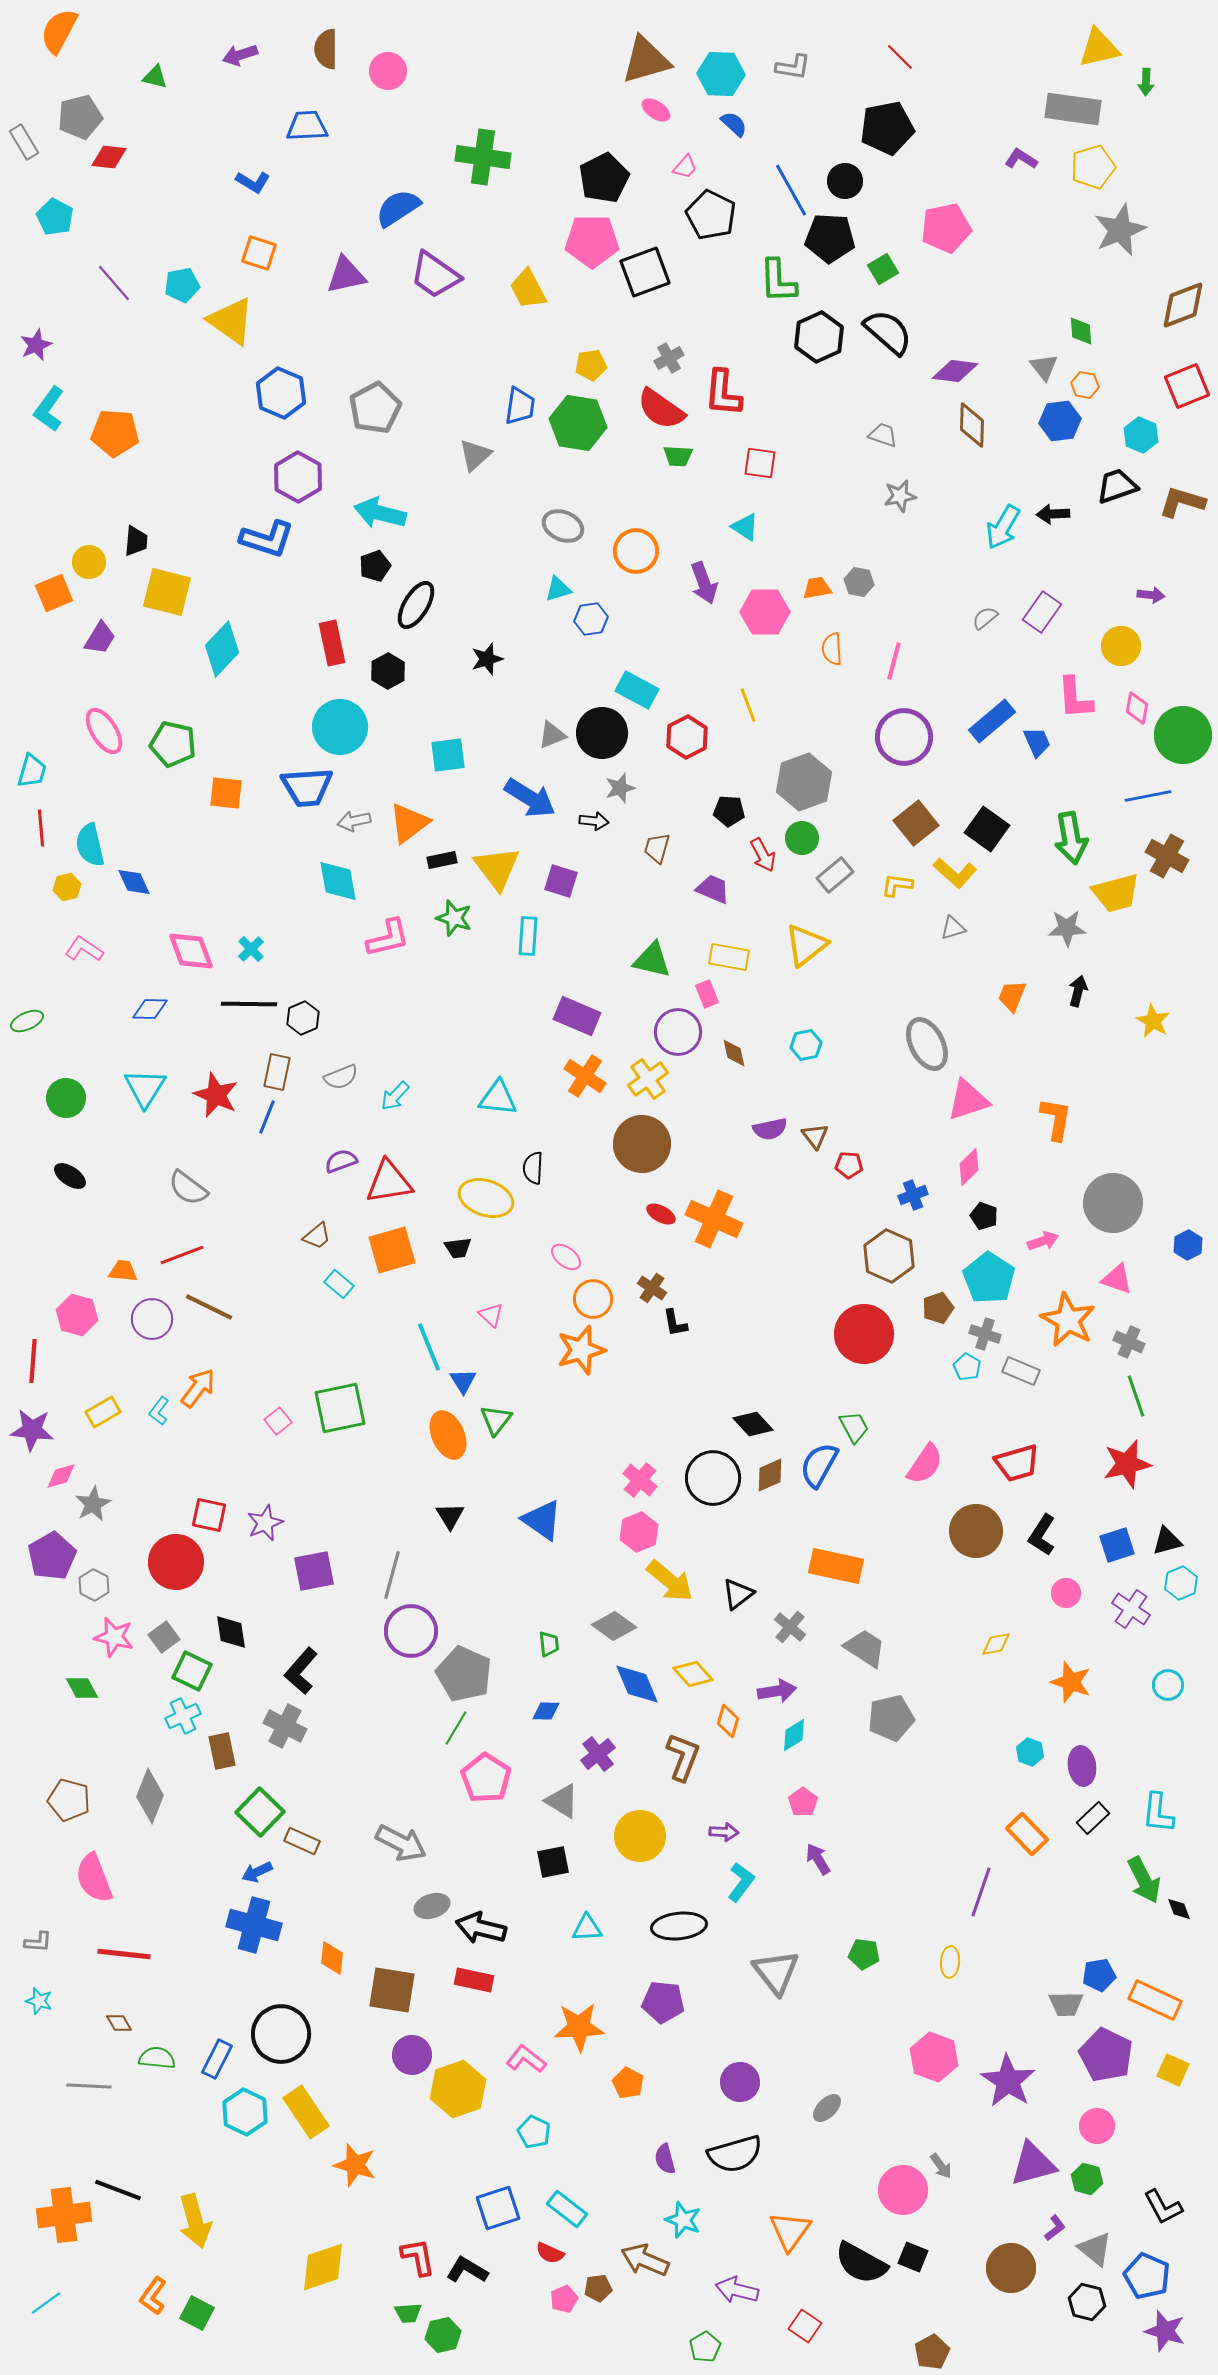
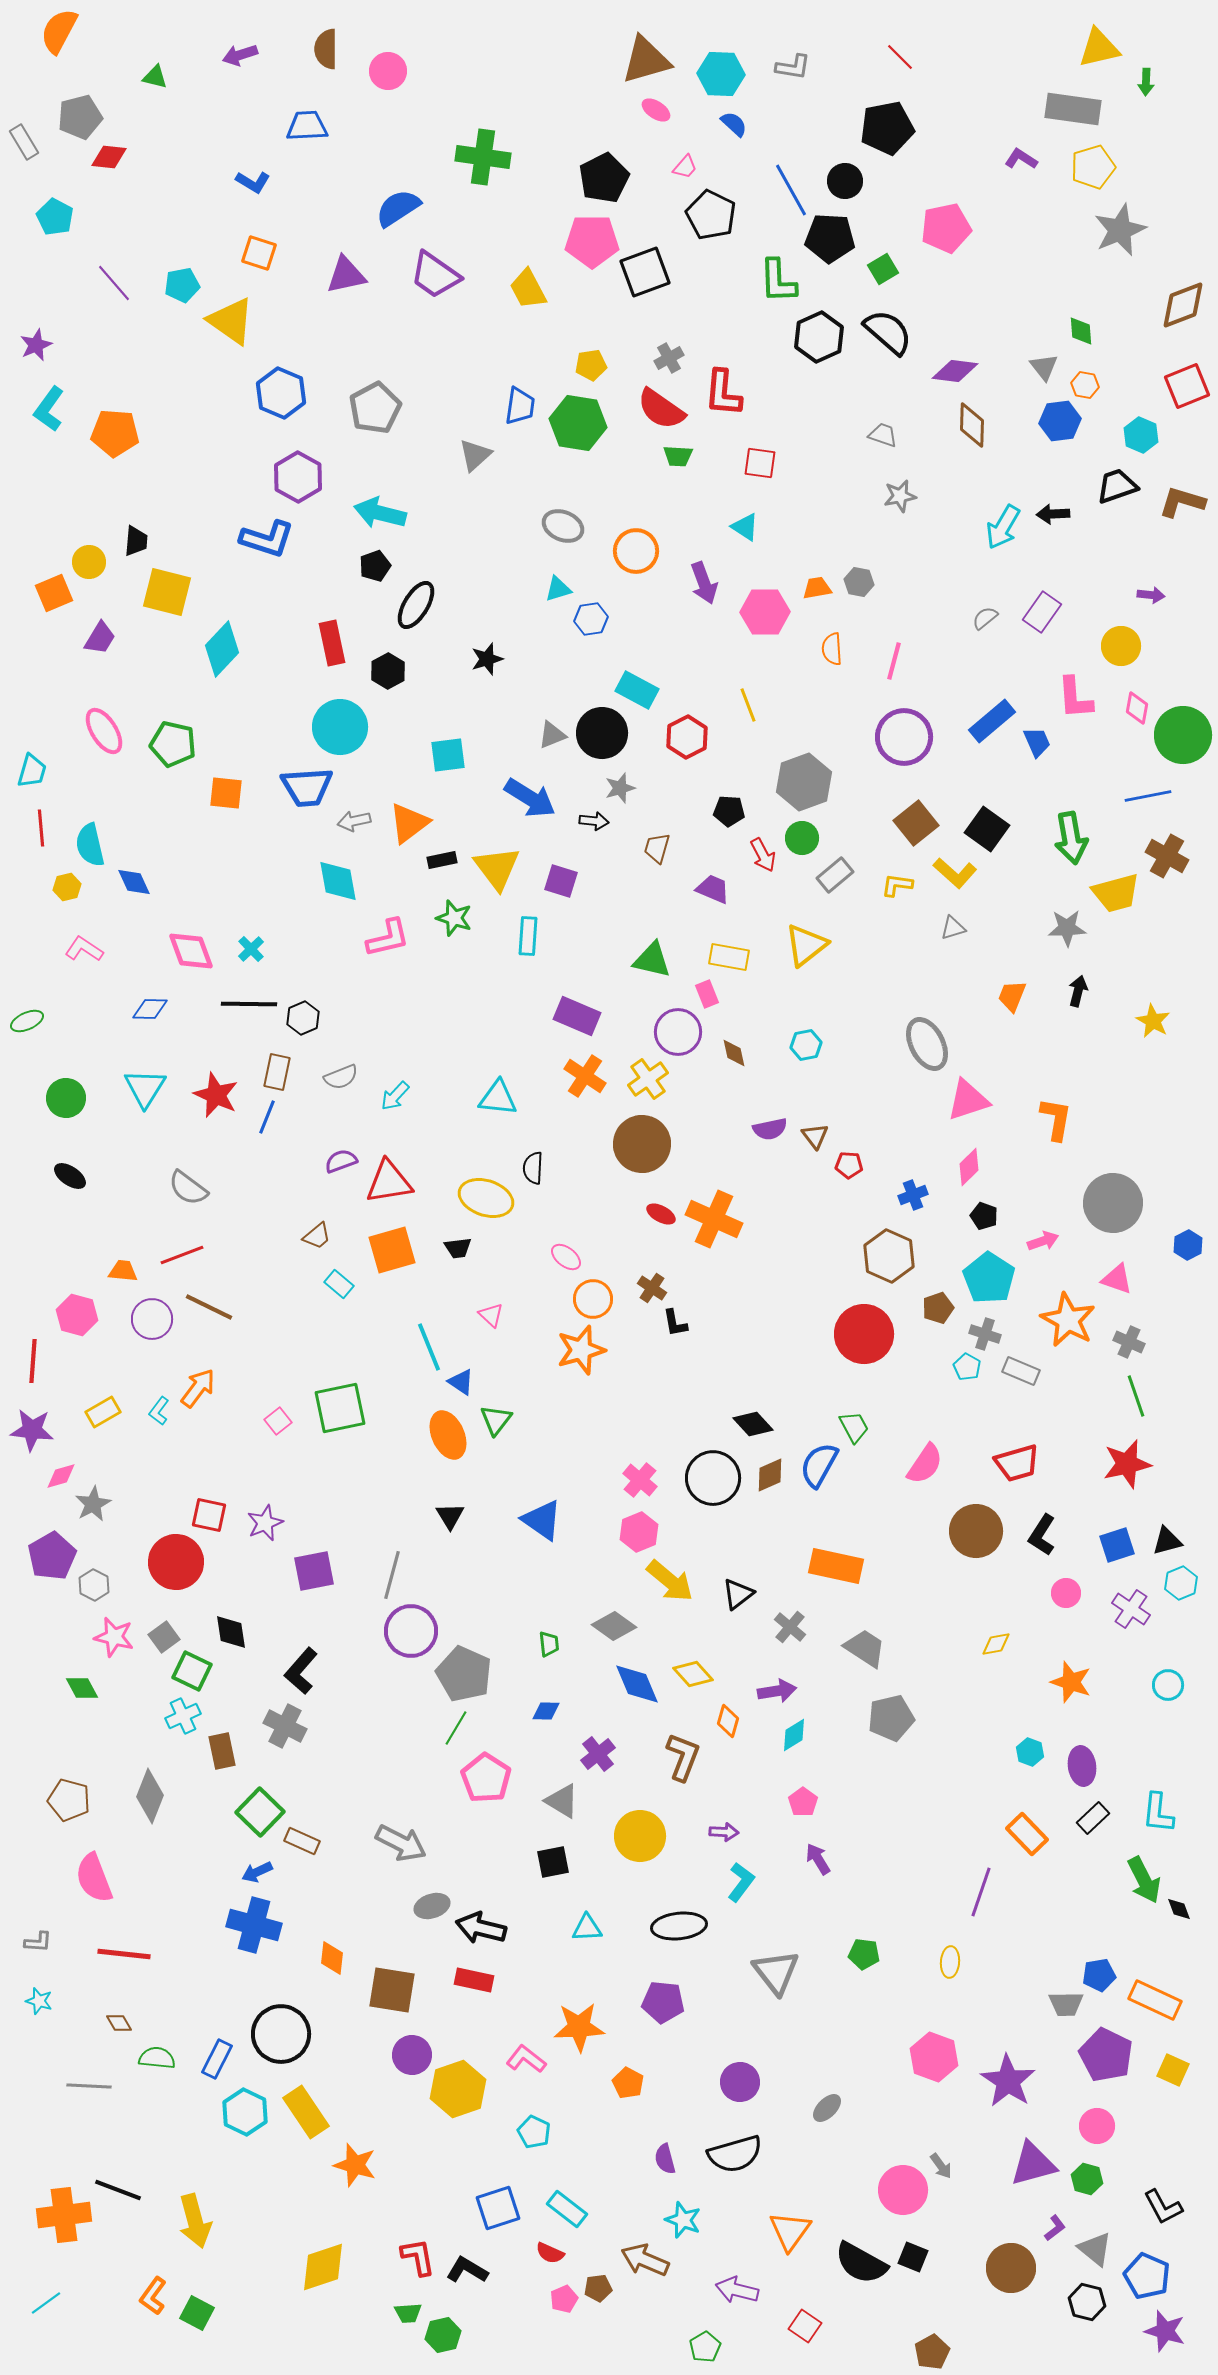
blue triangle at (463, 1381): moved 2 px left, 1 px down; rotated 24 degrees counterclockwise
